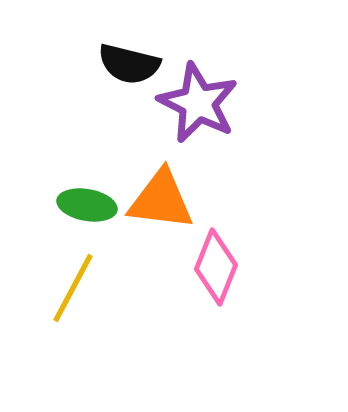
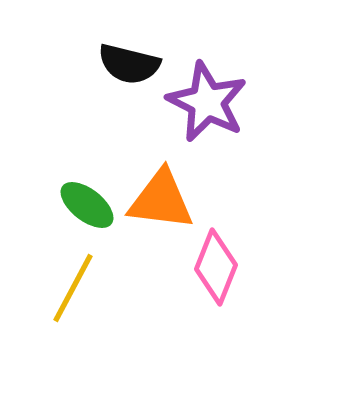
purple star: moved 9 px right, 1 px up
green ellipse: rotated 28 degrees clockwise
